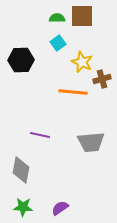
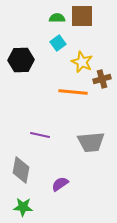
purple semicircle: moved 24 px up
